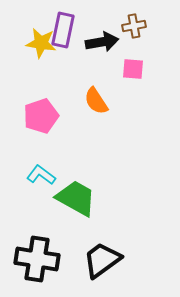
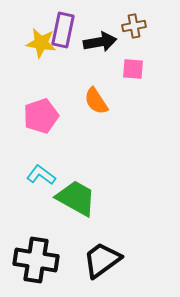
black arrow: moved 2 px left
black cross: moved 1 px left, 1 px down
